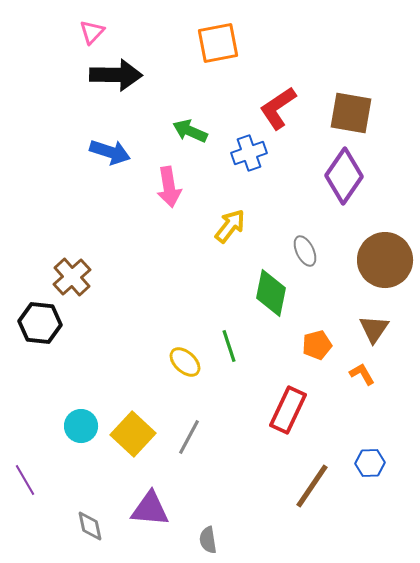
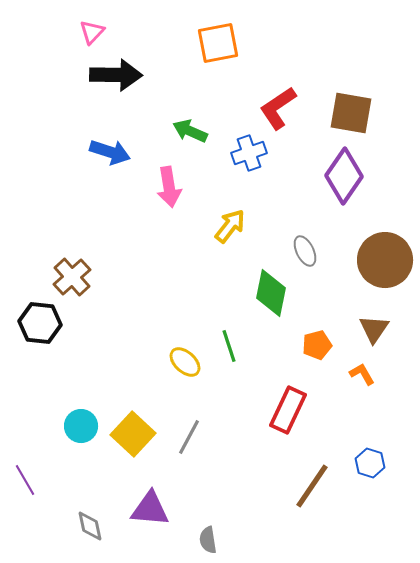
blue hexagon: rotated 20 degrees clockwise
